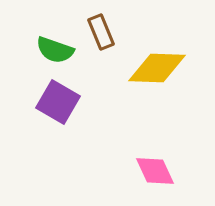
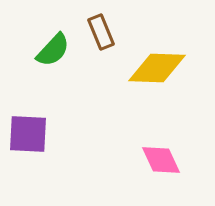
green semicircle: moved 2 px left; rotated 66 degrees counterclockwise
purple square: moved 30 px left, 32 px down; rotated 27 degrees counterclockwise
pink diamond: moved 6 px right, 11 px up
